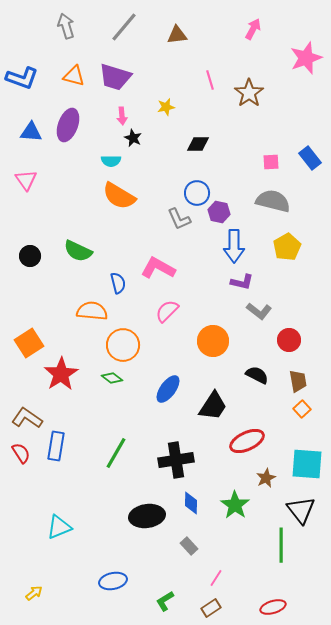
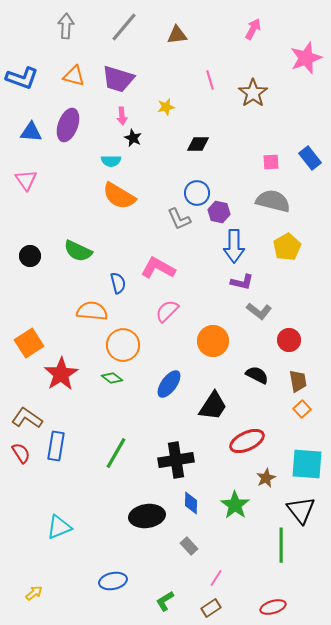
gray arrow at (66, 26): rotated 20 degrees clockwise
purple trapezoid at (115, 77): moved 3 px right, 2 px down
brown star at (249, 93): moved 4 px right
blue ellipse at (168, 389): moved 1 px right, 5 px up
